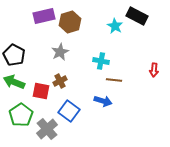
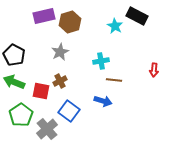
cyan cross: rotated 21 degrees counterclockwise
